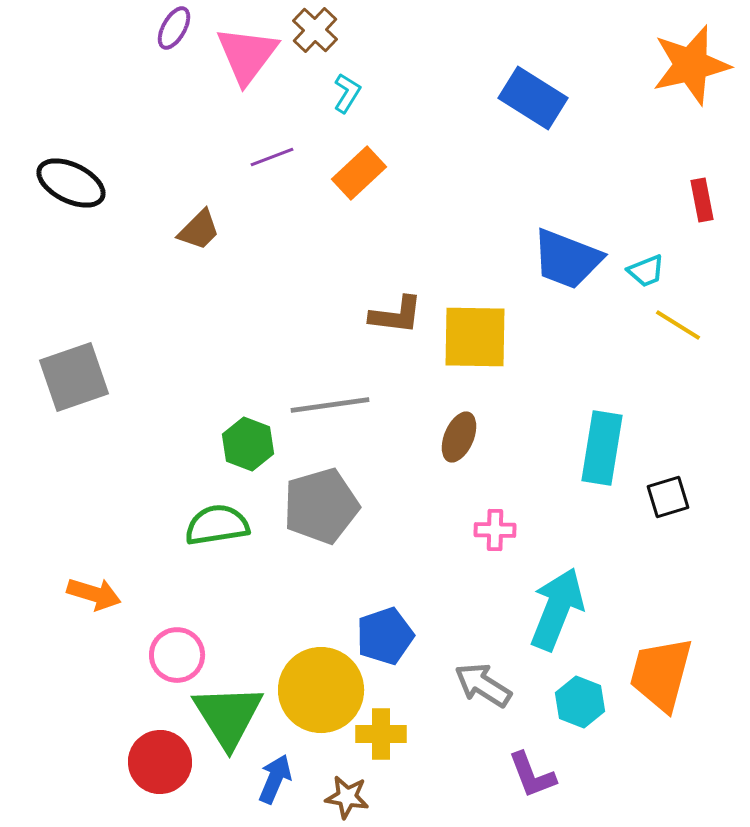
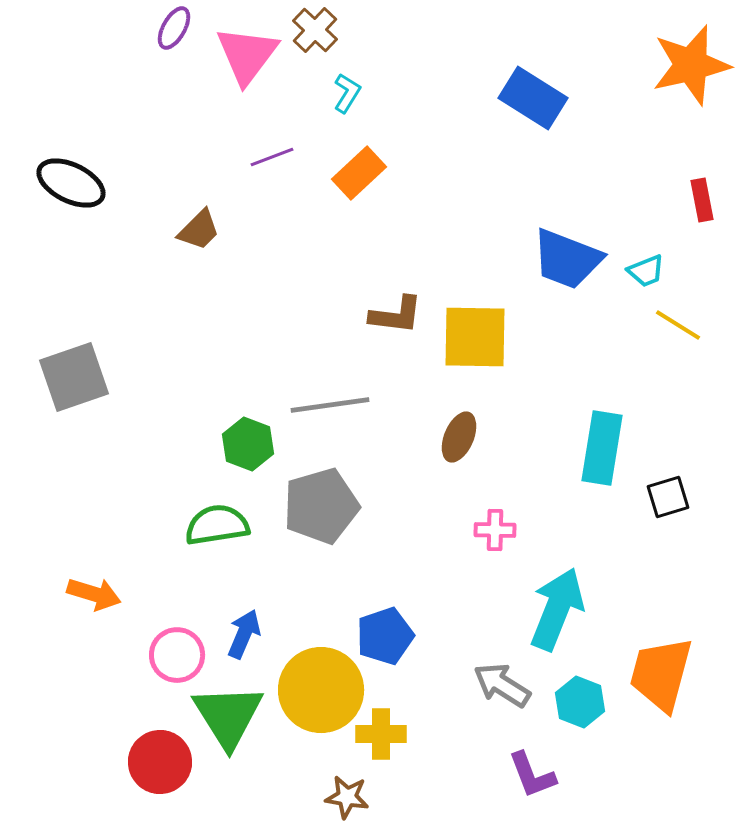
gray arrow: moved 19 px right
blue arrow: moved 31 px left, 145 px up
